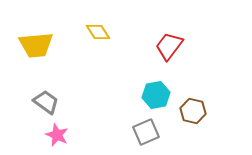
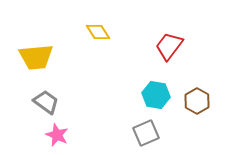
yellow trapezoid: moved 12 px down
cyan hexagon: rotated 20 degrees clockwise
brown hexagon: moved 4 px right, 10 px up; rotated 15 degrees clockwise
gray square: moved 1 px down
